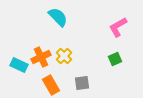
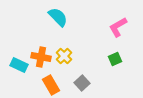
orange cross: rotated 36 degrees clockwise
gray square: rotated 35 degrees counterclockwise
